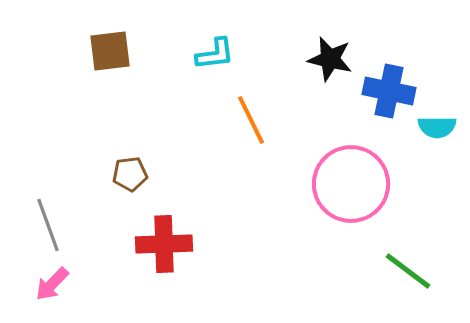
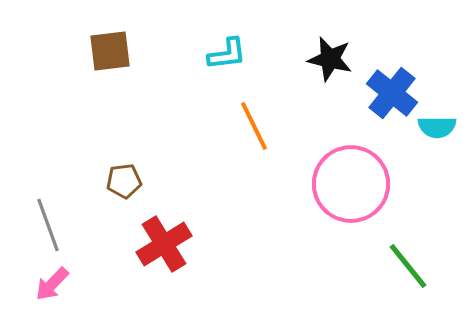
cyan L-shape: moved 12 px right
blue cross: moved 3 px right, 2 px down; rotated 27 degrees clockwise
orange line: moved 3 px right, 6 px down
brown pentagon: moved 6 px left, 7 px down
red cross: rotated 30 degrees counterclockwise
green line: moved 5 px up; rotated 14 degrees clockwise
